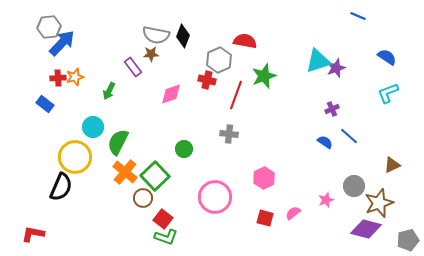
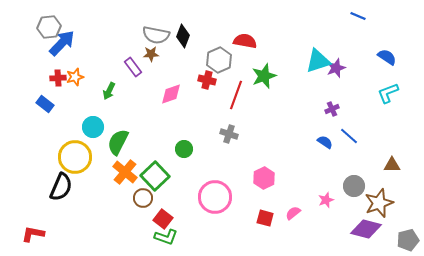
gray cross at (229, 134): rotated 12 degrees clockwise
brown triangle at (392, 165): rotated 24 degrees clockwise
